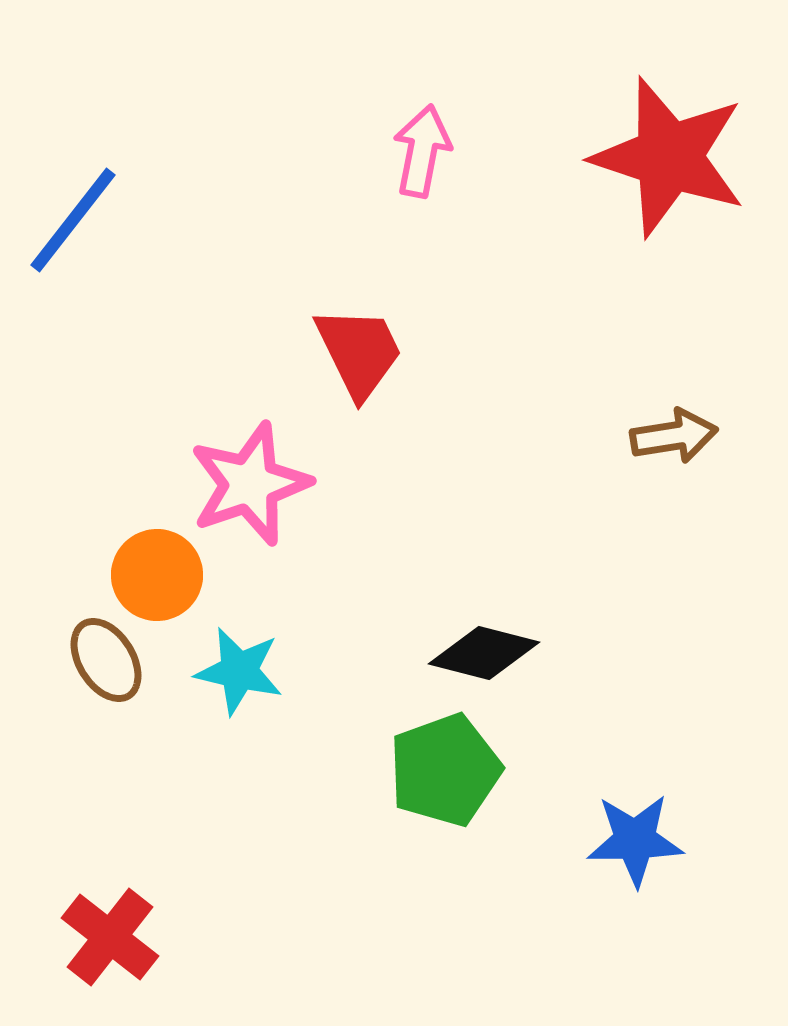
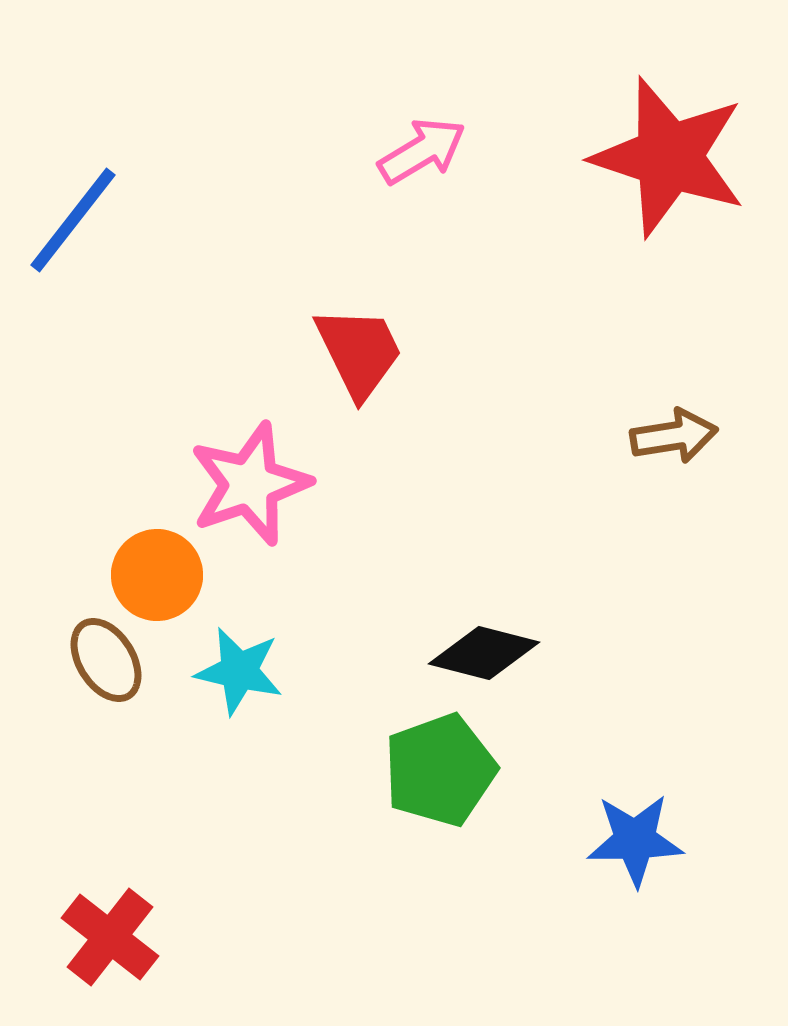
pink arrow: rotated 48 degrees clockwise
green pentagon: moved 5 px left
